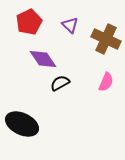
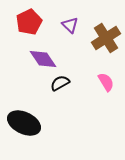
brown cross: moved 1 px up; rotated 32 degrees clockwise
pink semicircle: rotated 54 degrees counterclockwise
black ellipse: moved 2 px right, 1 px up
